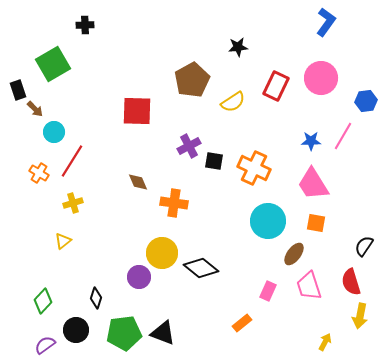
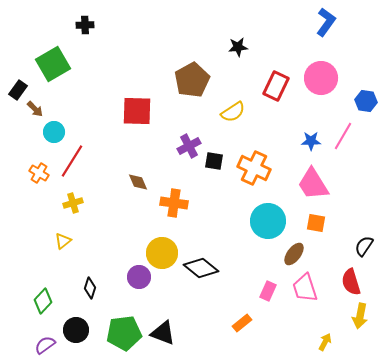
black rectangle at (18, 90): rotated 54 degrees clockwise
blue hexagon at (366, 101): rotated 15 degrees clockwise
yellow semicircle at (233, 102): moved 10 px down
pink trapezoid at (309, 286): moved 4 px left, 2 px down
black diamond at (96, 298): moved 6 px left, 10 px up
